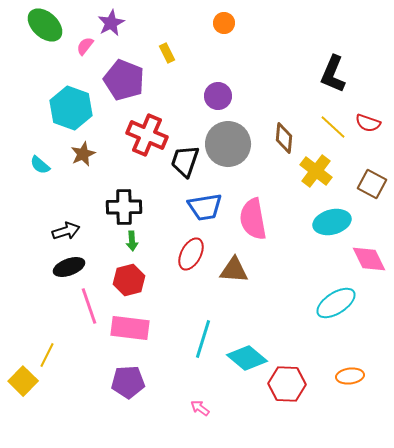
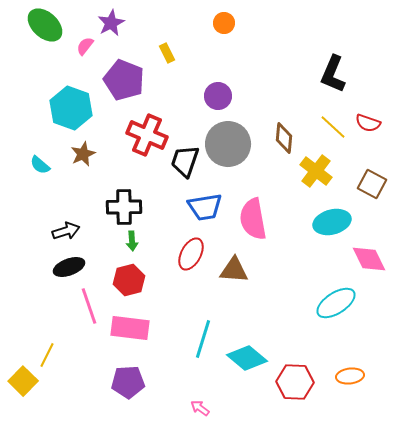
red hexagon at (287, 384): moved 8 px right, 2 px up
